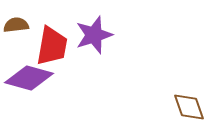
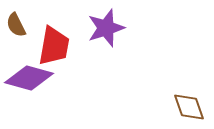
brown semicircle: rotated 110 degrees counterclockwise
purple star: moved 12 px right, 7 px up
red trapezoid: moved 2 px right
